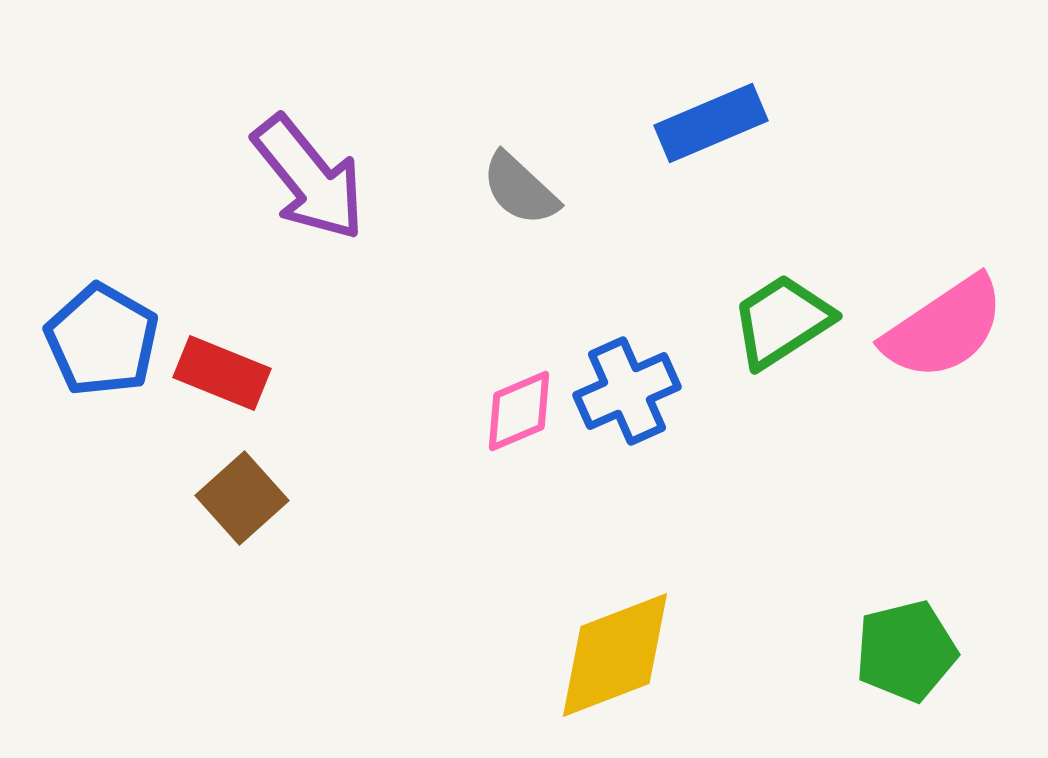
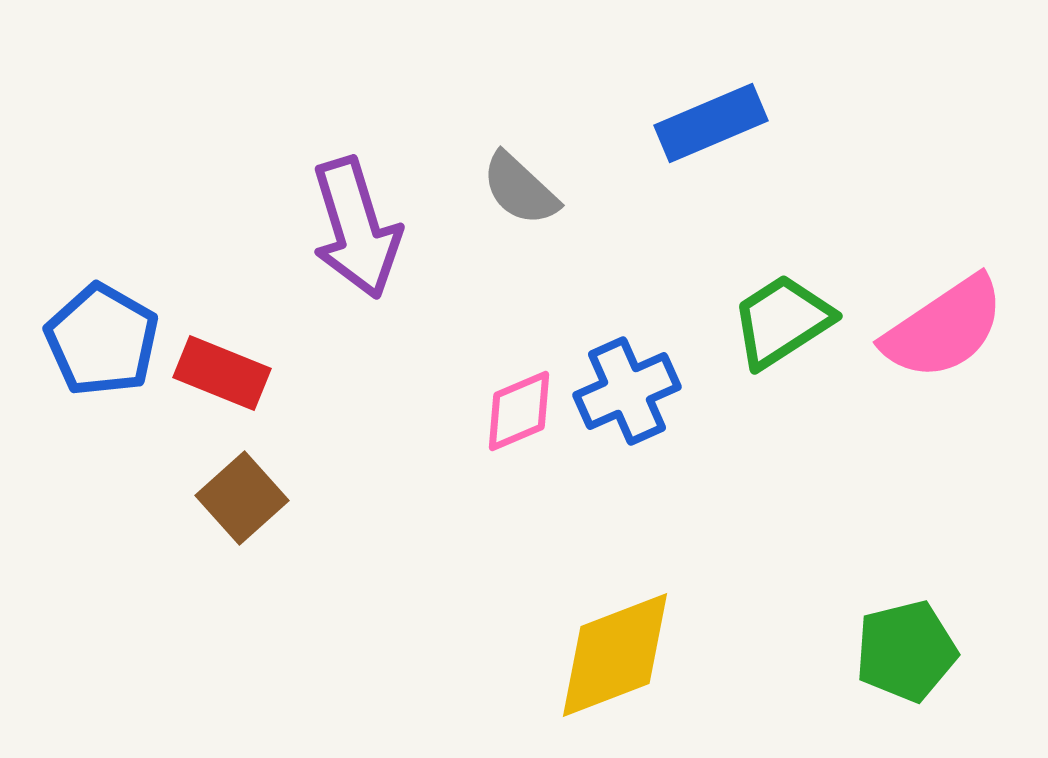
purple arrow: moved 47 px right, 50 px down; rotated 22 degrees clockwise
